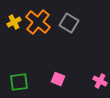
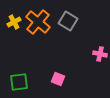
gray square: moved 1 px left, 2 px up
pink cross: moved 27 px up; rotated 16 degrees counterclockwise
